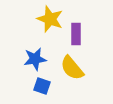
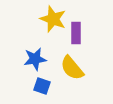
yellow star: moved 3 px right
purple rectangle: moved 1 px up
